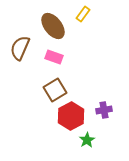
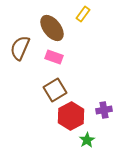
brown ellipse: moved 1 px left, 2 px down
